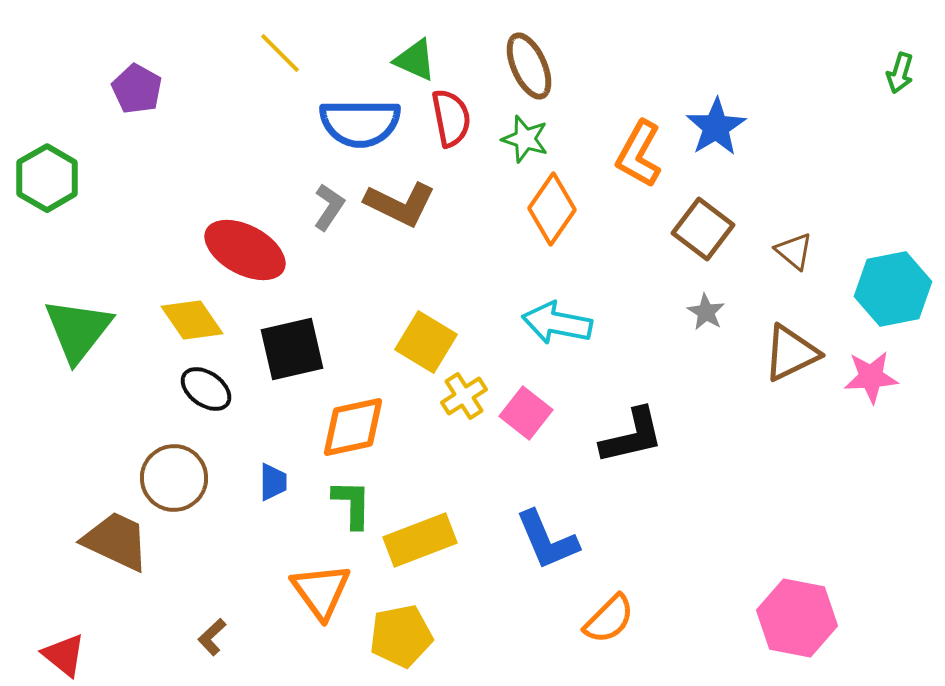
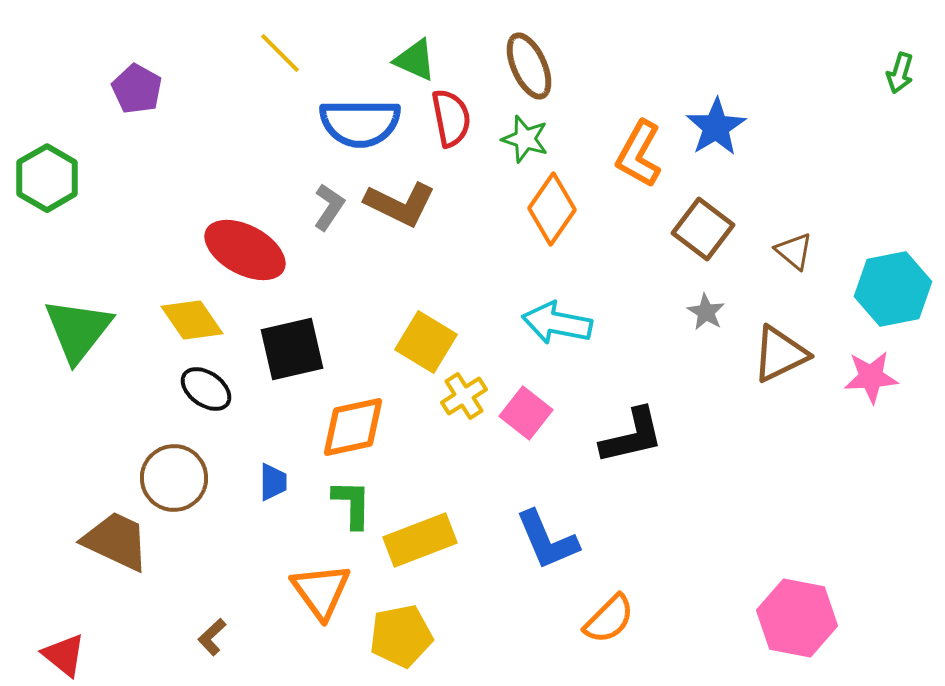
brown triangle at (791, 353): moved 11 px left, 1 px down
